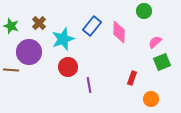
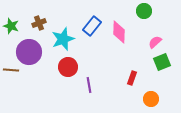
brown cross: rotated 24 degrees clockwise
